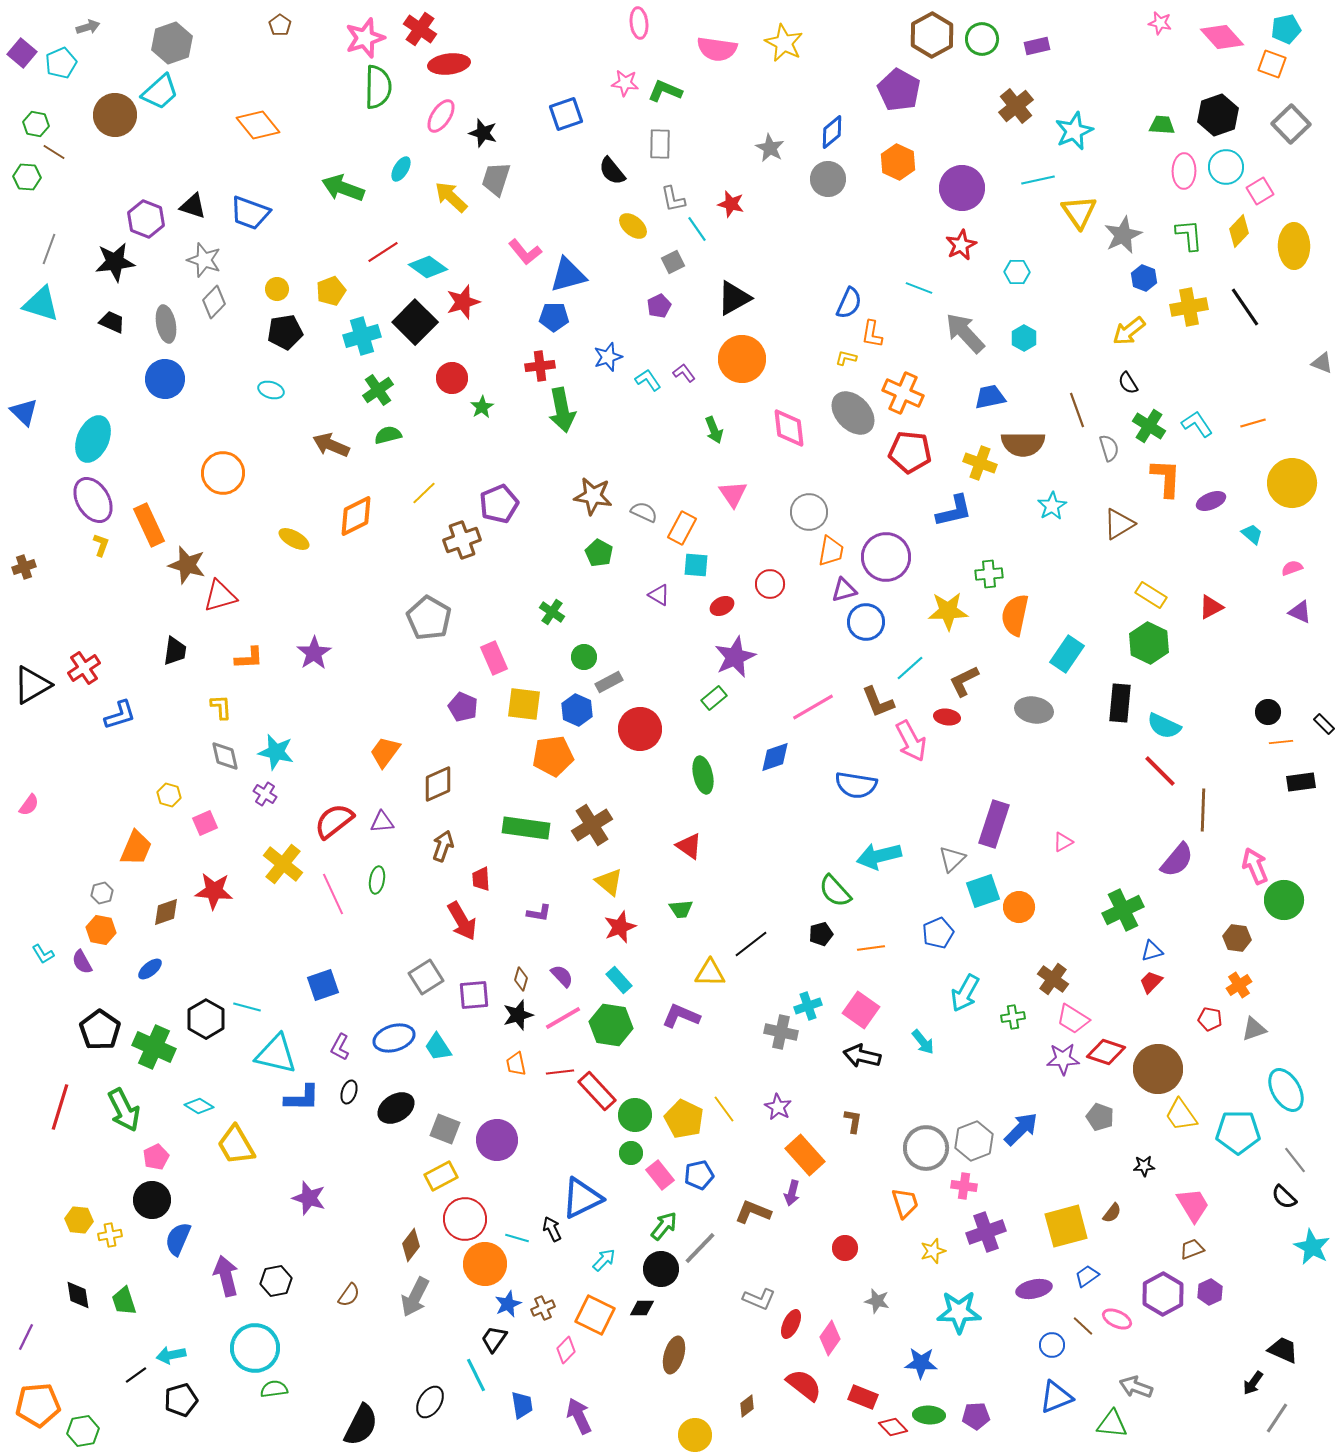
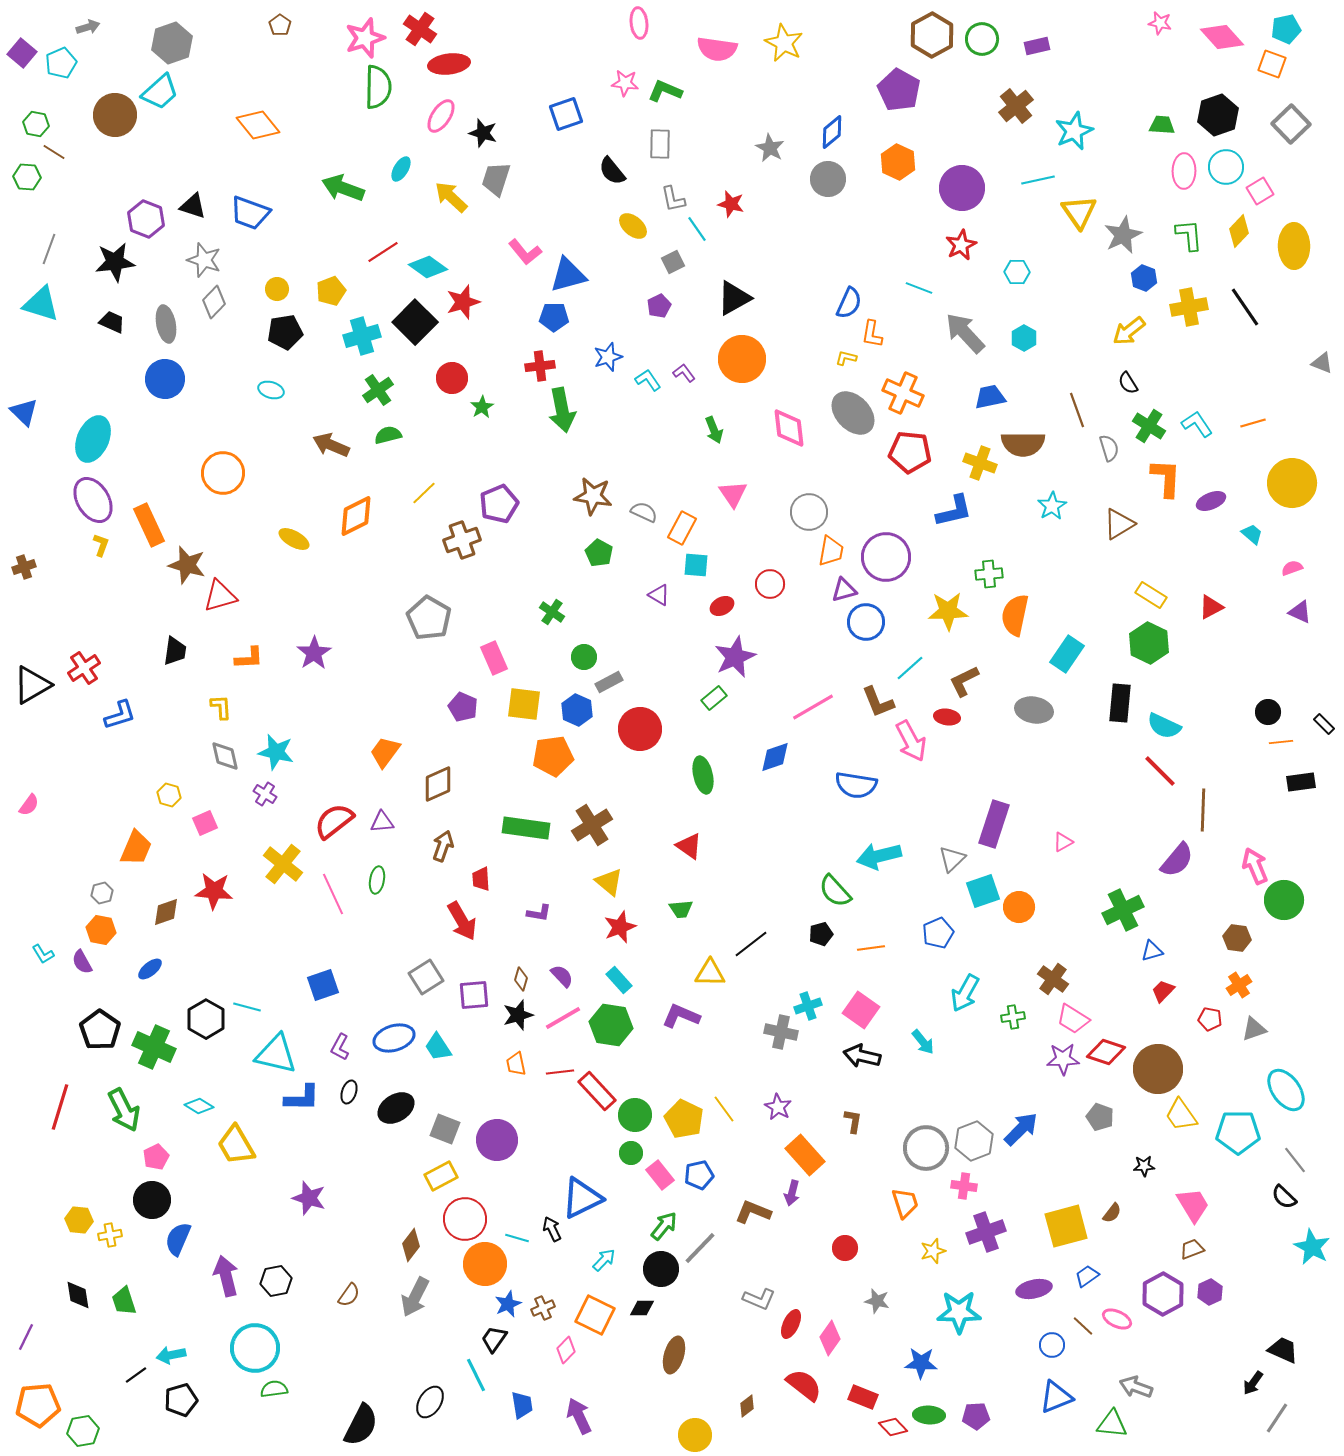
red trapezoid at (1151, 982): moved 12 px right, 9 px down
cyan ellipse at (1286, 1090): rotated 6 degrees counterclockwise
